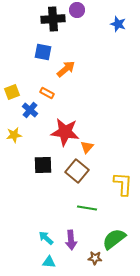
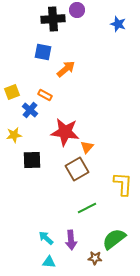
orange rectangle: moved 2 px left, 2 px down
black square: moved 11 px left, 5 px up
brown square: moved 2 px up; rotated 20 degrees clockwise
green line: rotated 36 degrees counterclockwise
